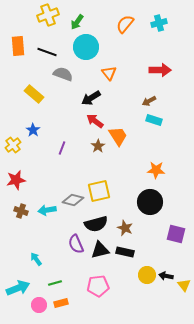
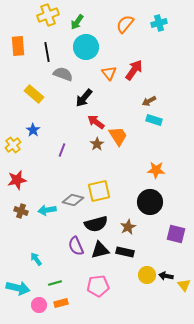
black line at (47, 52): rotated 60 degrees clockwise
red arrow at (160, 70): moved 26 px left; rotated 55 degrees counterclockwise
black arrow at (91, 98): moved 7 px left; rotated 18 degrees counterclockwise
red arrow at (95, 121): moved 1 px right, 1 px down
brown star at (98, 146): moved 1 px left, 2 px up
purple line at (62, 148): moved 2 px down
red star at (16, 180): moved 1 px right
brown star at (125, 228): moved 3 px right, 1 px up; rotated 21 degrees clockwise
purple semicircle at (76, 244): moved 2 px down
cyan arrow at (18, 288): rotated 35 degrees clockwise
